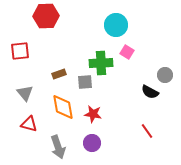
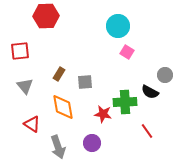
cyan circle: moved 2 px right, 1 px down
green cross: moved 24 px right, 39 px down
brown rectangle: rotated 40 degrees counterclockwise
gray triangle: moved 7 px up
red star: moved 10 px right
red triangle: moved 3 px right; rotated 18 degrees clockwise
